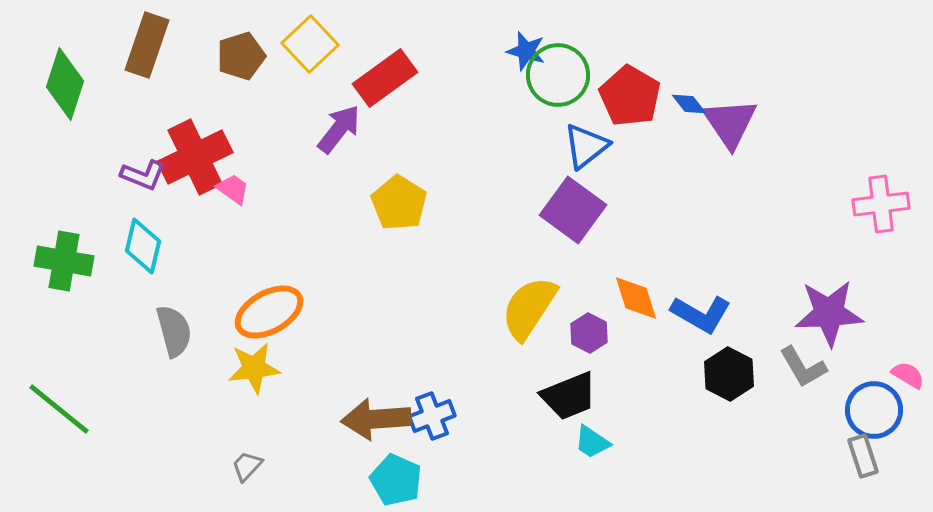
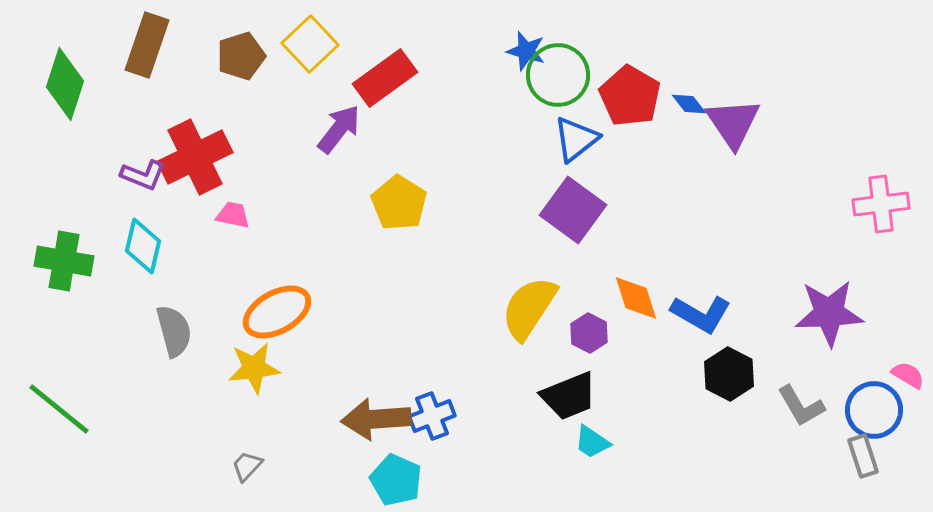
purple triangle: moved 3 px right
blue triangle: moved 10 px left, 7 px up
pink trapezoid: moved 26 px down; rotated 24 degrees counterclockwise
orange ellipse: moved 8 px right
gray L-shape: moved 2 px left, 39 px down
